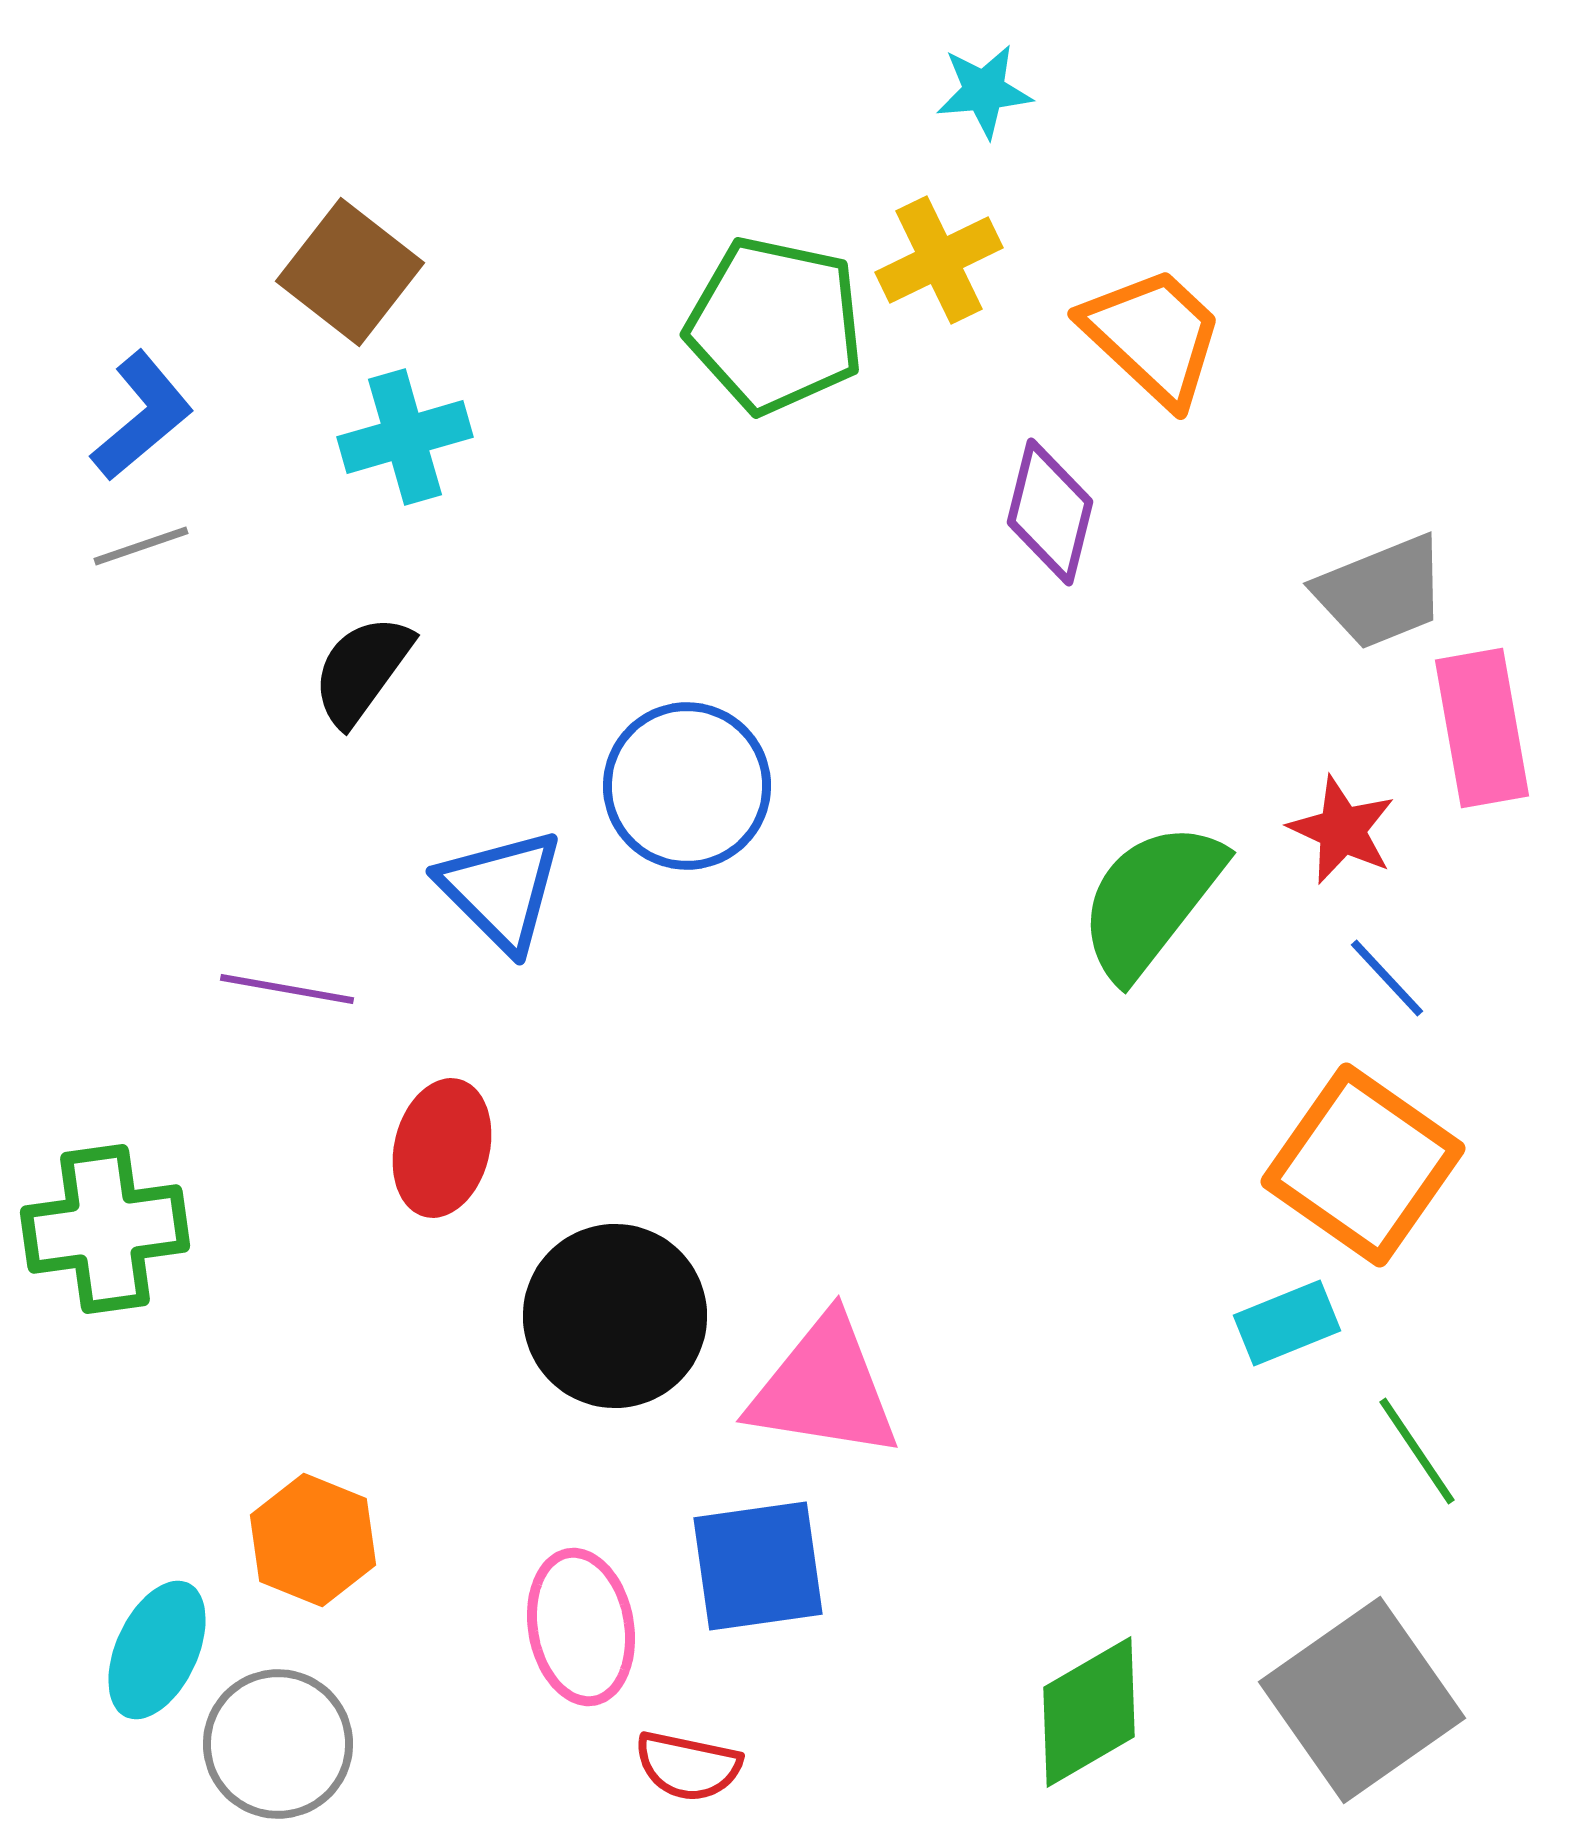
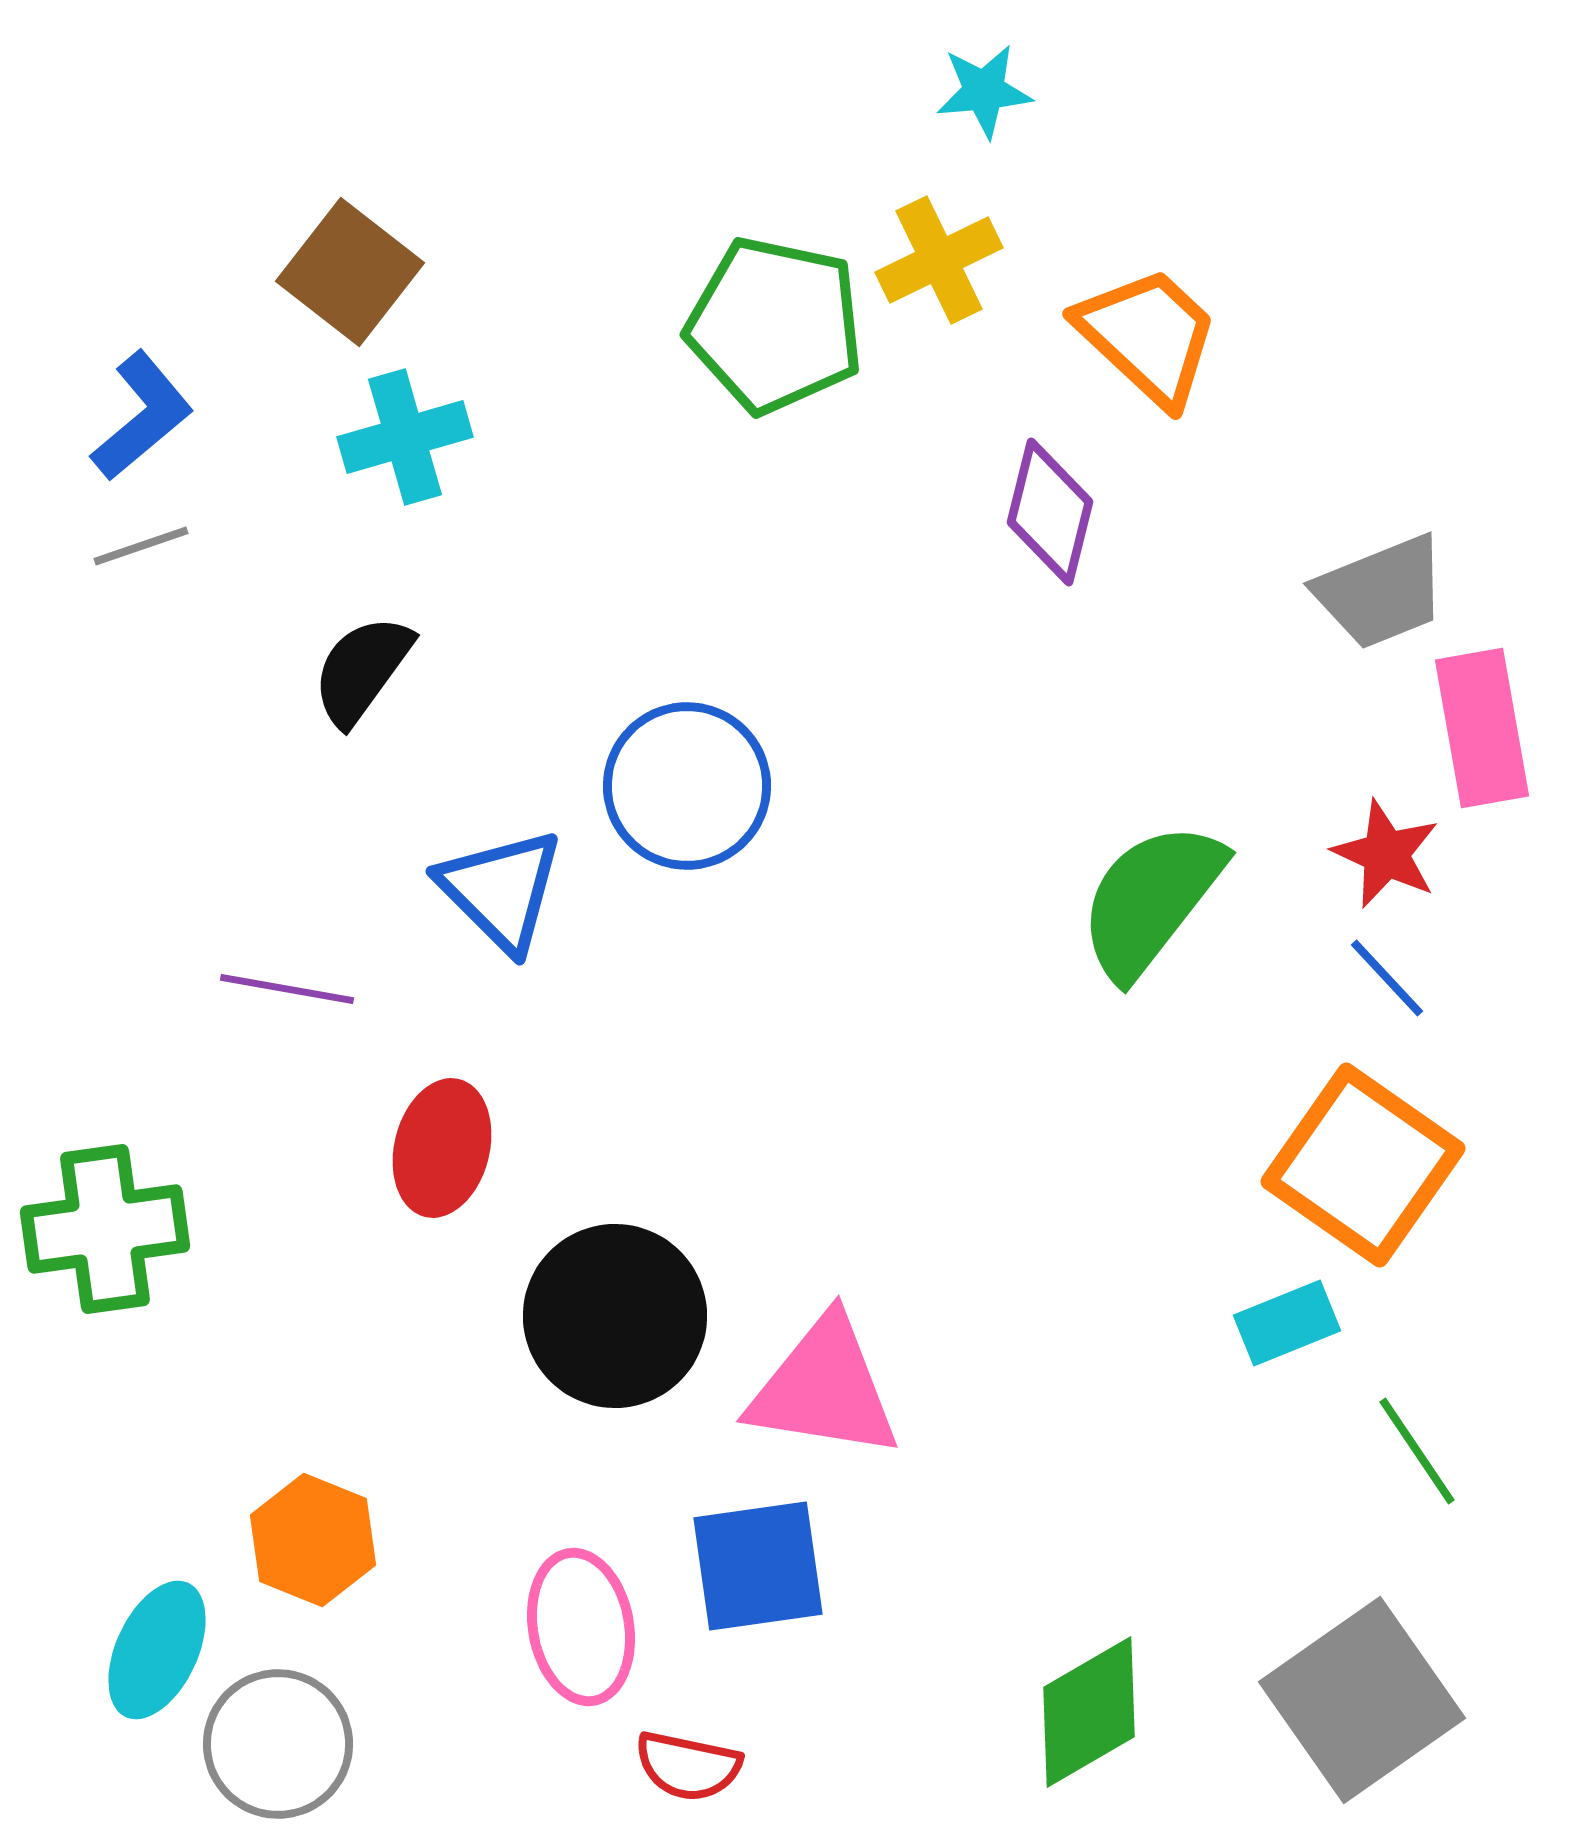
orange trapezoid: moved 5 px left
red star: moved 44 px right, 24 px down
